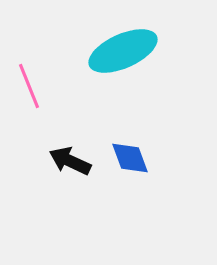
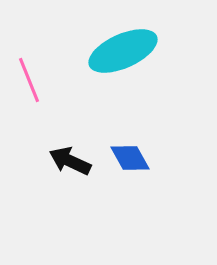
pink line: moved 6 px up
blue diamond: rotated 9 degrees counterclockwise
